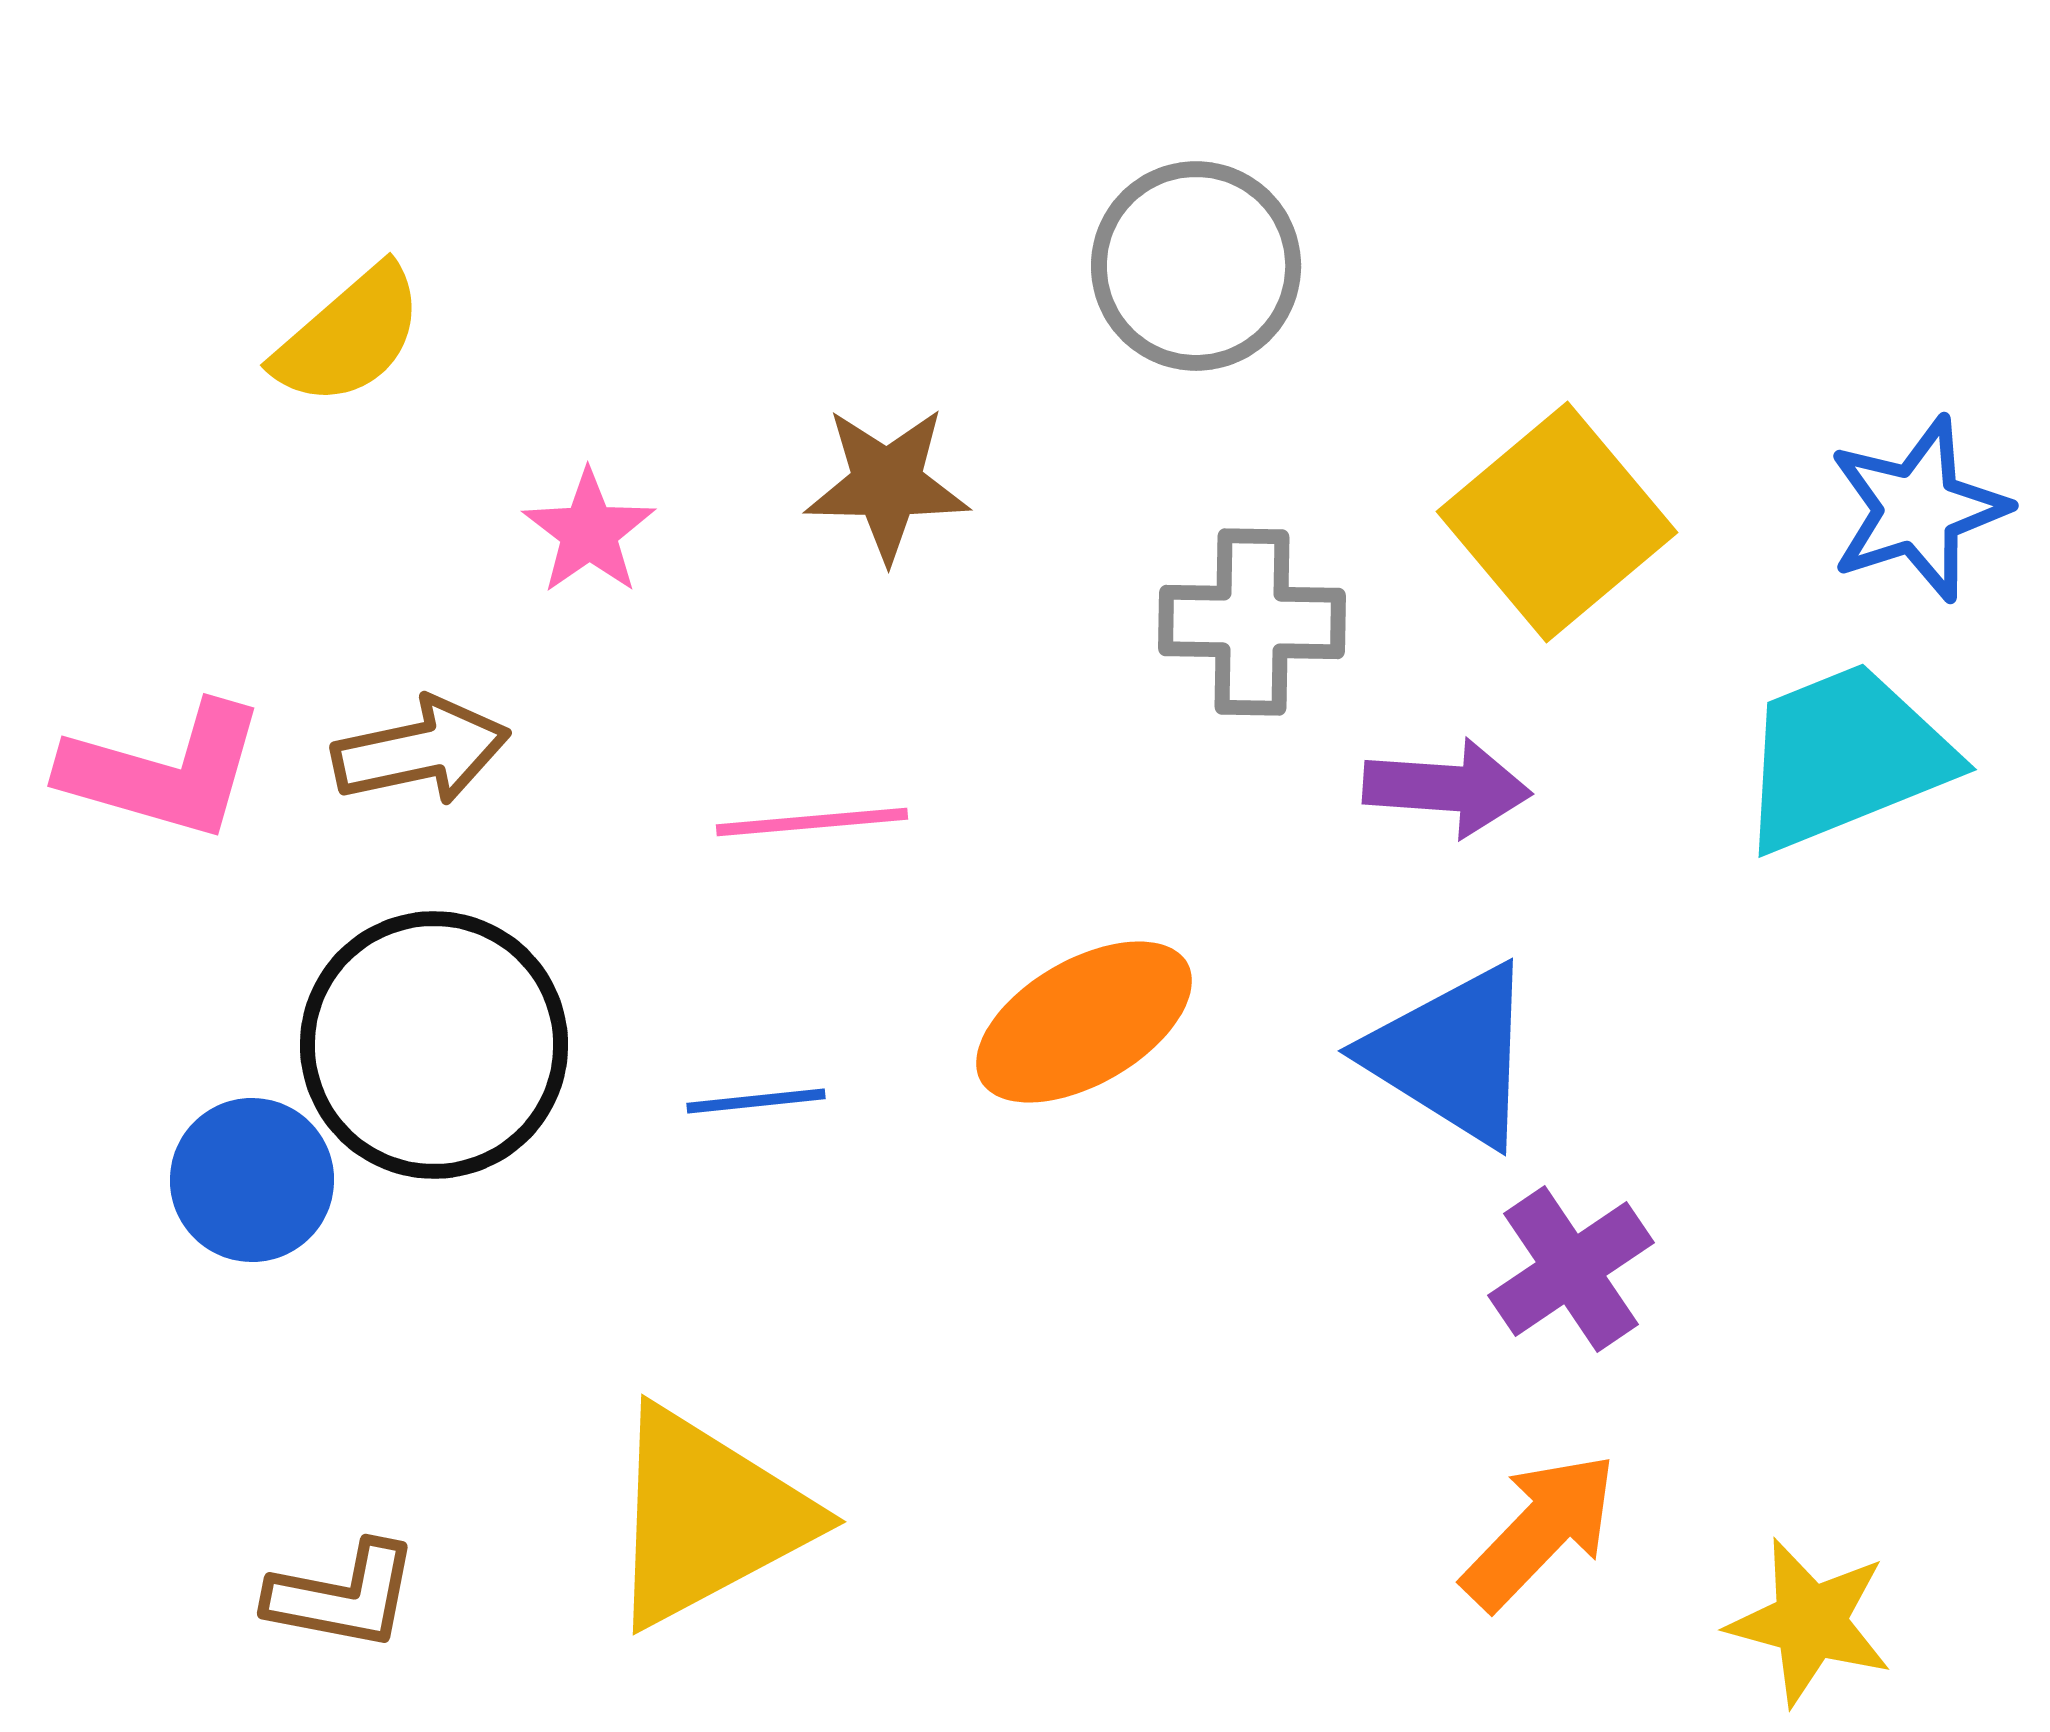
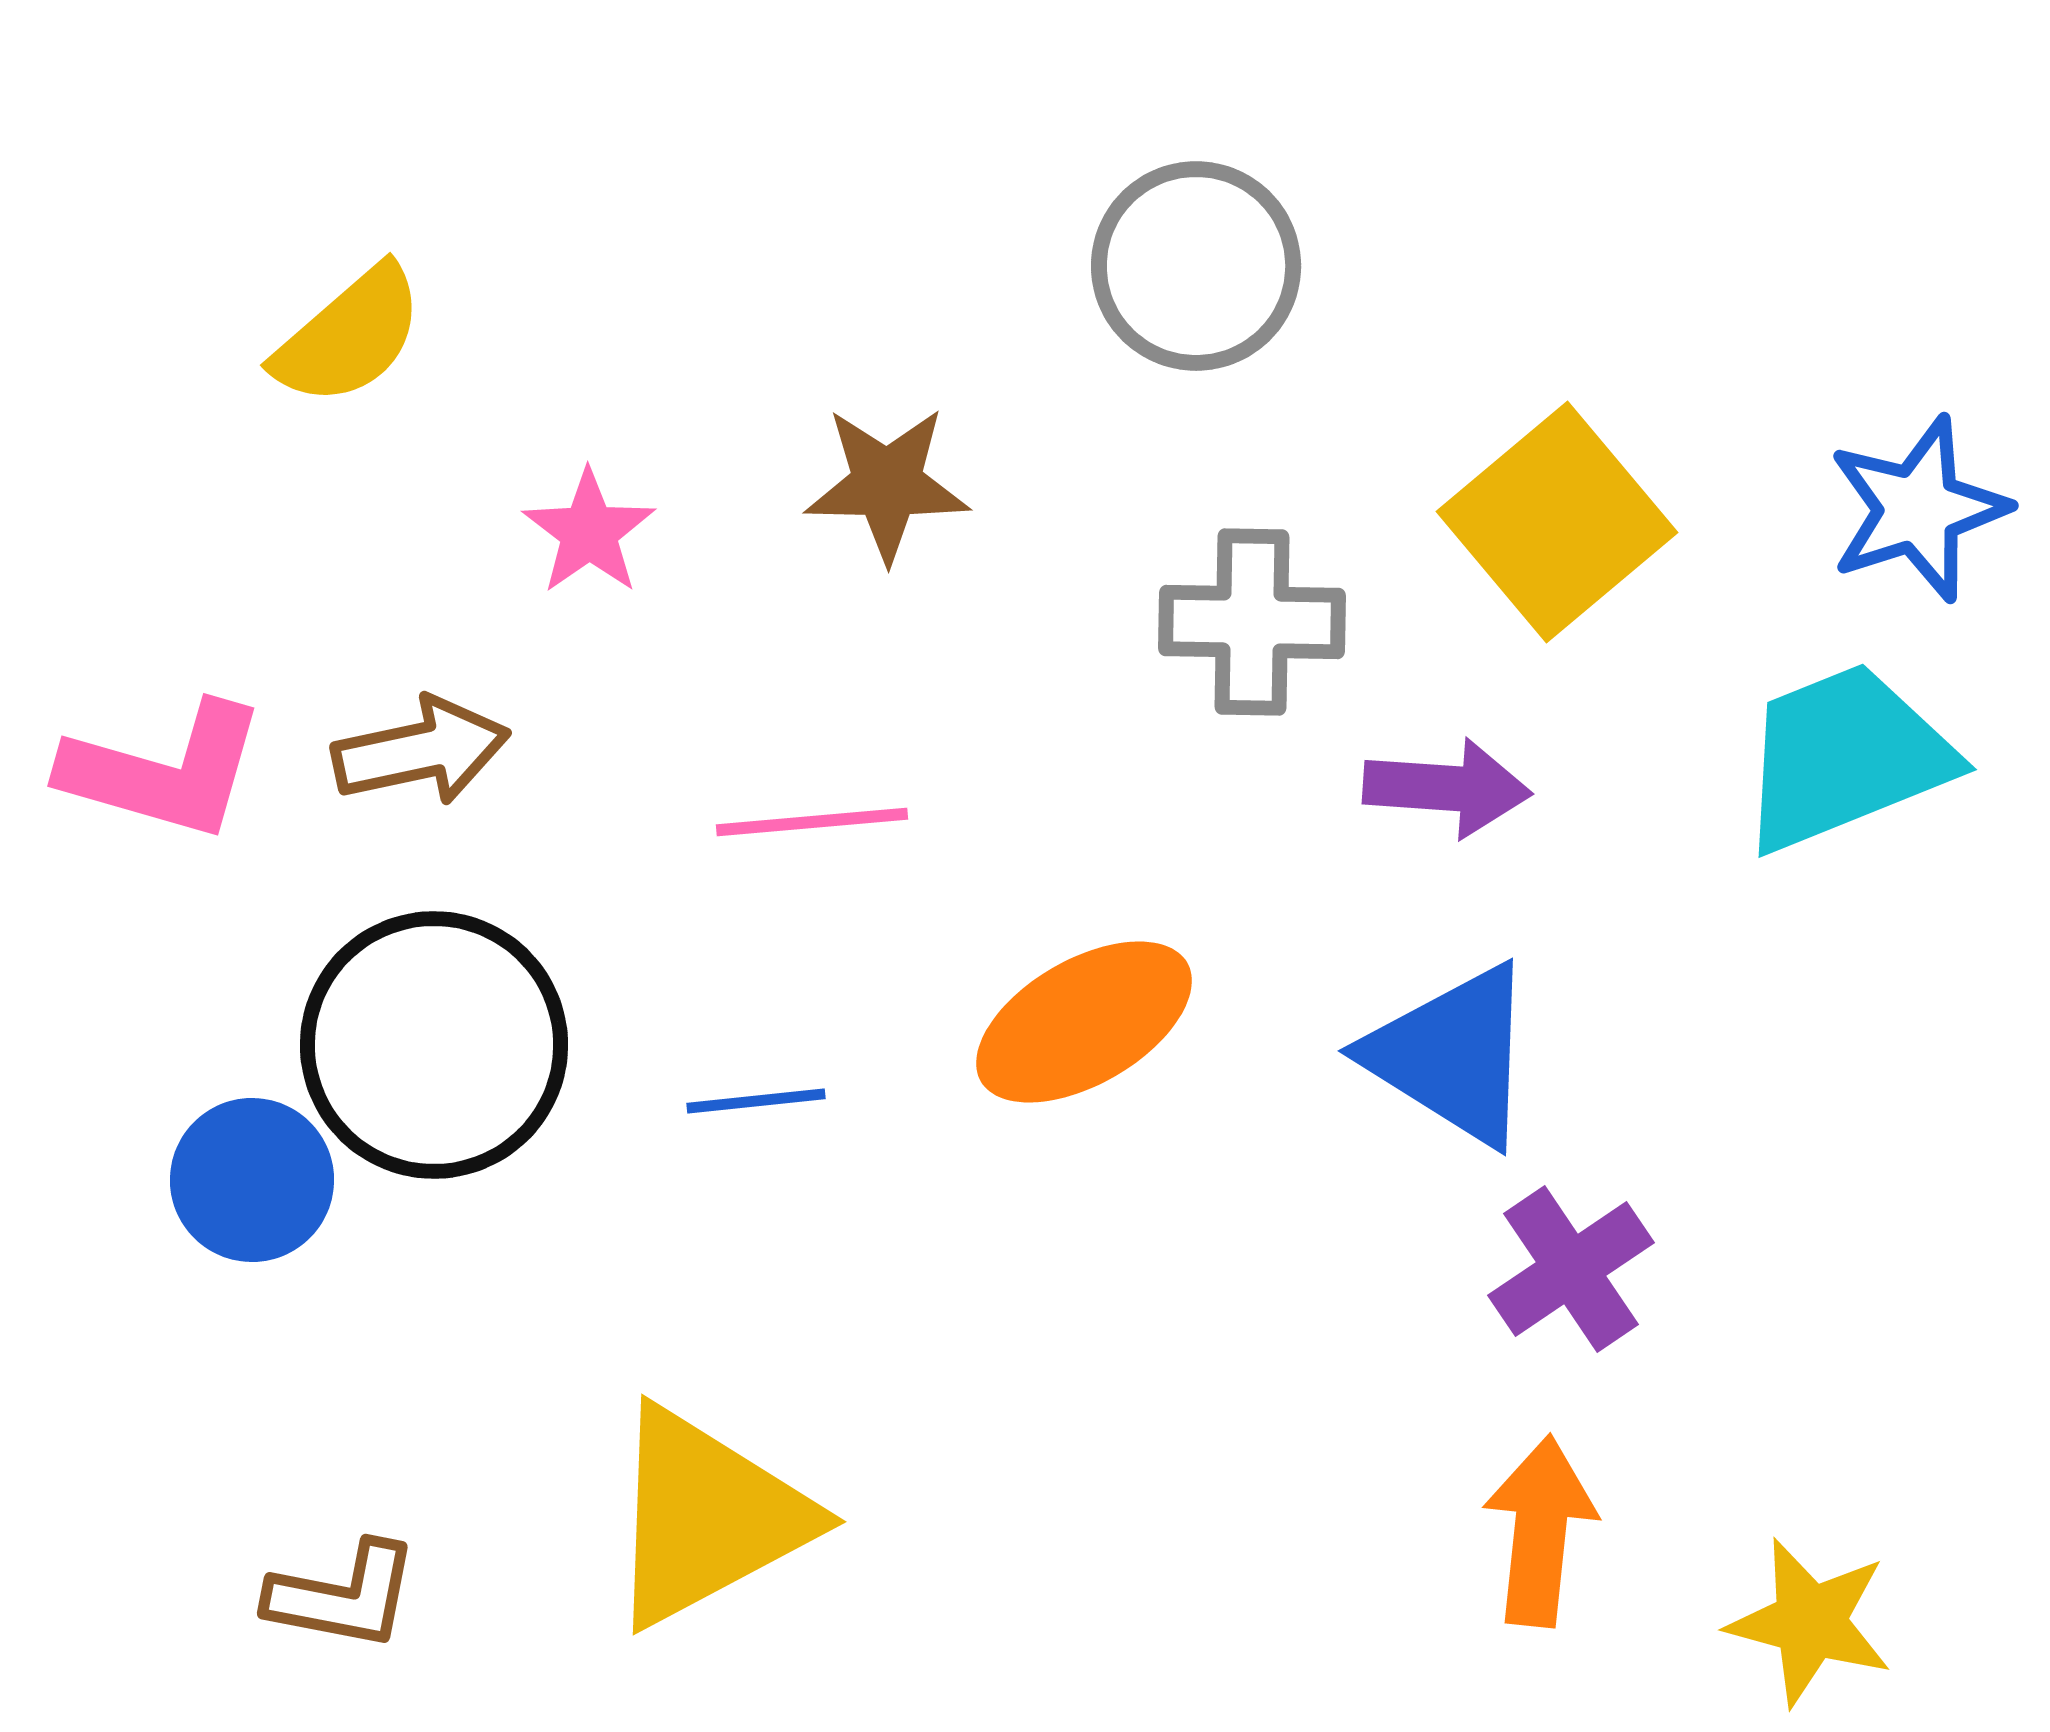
orange arrow: rotated 38 degrees counterclockwise
